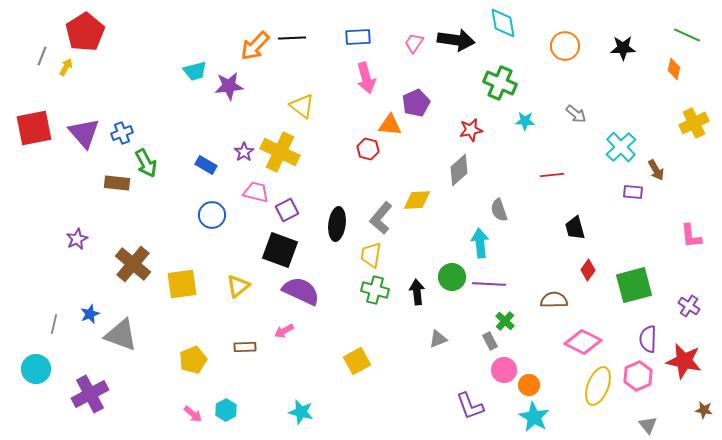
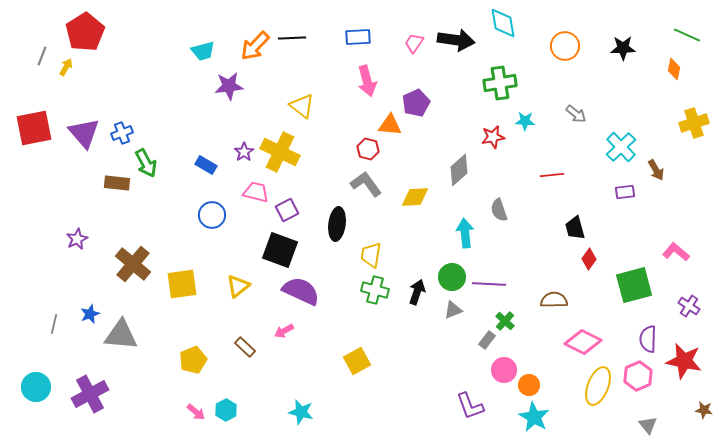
cyan trapezoid at (195, 71): moved 8 px right, 20 px up
pink arrow at (366, 78): moved 1 px right, 3 px down
green cross at (500, 83): rotated 32 degrees counterclockwise
yellow cross at (694, 123): rotated 8 degrees clockwise
red star at (471, 130): moved 22 px right, 7 px down
purple rectangle at (633, 192): moved 8 px left; rotated 12 degrees counterclockwise
yellow diamond at (417, 200): moved 2 px left, 3 px up
gray L-shape at (381, 218): moved 15 px left, 34 px up; rotated 104 degrees clockwise
pink L-shape at (691, 236): moved 15 px left, 16 px down; rotated 136 degrees clockwise
cyan arrow at (480, 243): moved 15 px left, 10 px up
red diamond at (588, 270): moved 1 px right, 11 px up
black arrow at (417, 292): rotated 25 degrees clockwise
gray triangle at (121, 335): rotated 15 degrees counterclockwise
gray triangle at (438, 339): moved 15 px right, 29 px up
gray rectangle at (490, 341): moved 3 px left, 1 px up; rotated 66 degrees clockwise
brown rectangle at (245, 347): rotated 45 degrees clockwise
cyan circle at (36, 369): moved 18 px down
pink arrow at (193, 414): moved 3 px right, 2 px up
